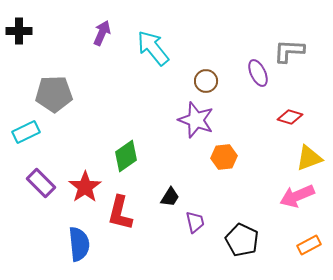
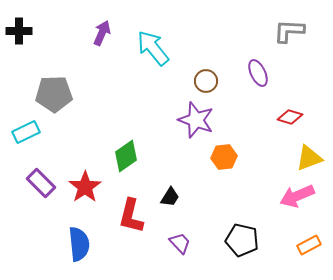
gray L-shape: moved 20 px up
red L-shape: moved 11 px right, 3 px down
purple trapezoid: moved 15 px left, 21 px down; rotated 30 degrees counterclockwise
black pentagon: rotated 12 degrees counterclockwise
